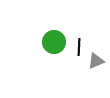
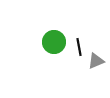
black line: rotated 12 degrees counterclockwise
